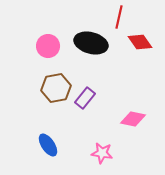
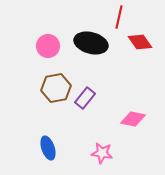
blue ellipse: moved 3 px down; rotated 15 degrees clockwise
